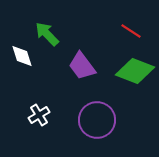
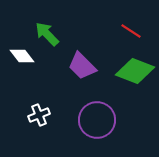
white diamond: rotated 20 degrees counterclockwise
purple trapezoid: rotated 8 degrees counterclockwise
white cross: rotated 10 degrees clockwise
